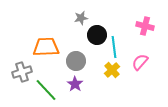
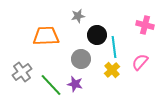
gray star: moved 3 px left, 2 px up
pink cross: moved 1 px up
orange trapezoid: moved 11 px up
gray circle: moved 5 px right, 2 px up
gray cross: rotated 18 degrees counterclockwise
purple star: rotated 21 degrees counterclockwise
green line: moved 5 px right, 5 px up
